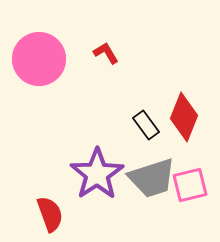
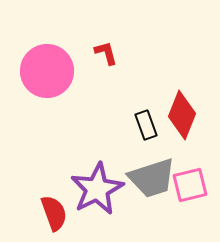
red L-shape: rotated 16 degrees clockwise
pink circle: moved 8 px right, 12 px down
red diamond: moved 2 px left, 2 px up
black rectangle: rotated 16 degrees clockwise
purple star: moved 15 px down; rotated 6 degrees clockwise
red semicircle: moved 4 px right, 1 px up
